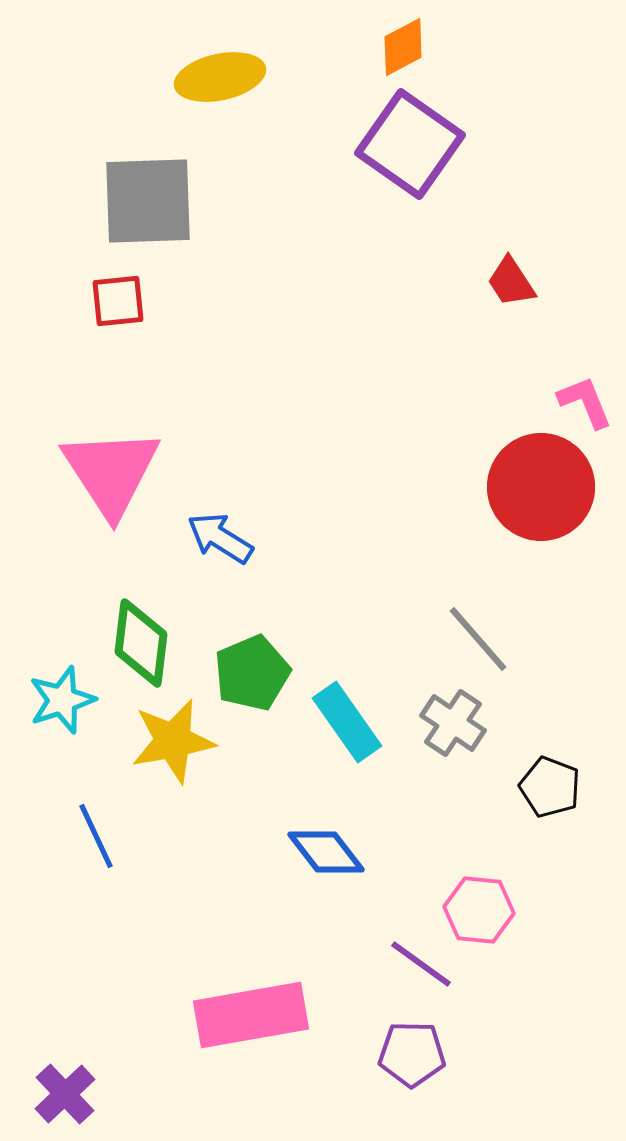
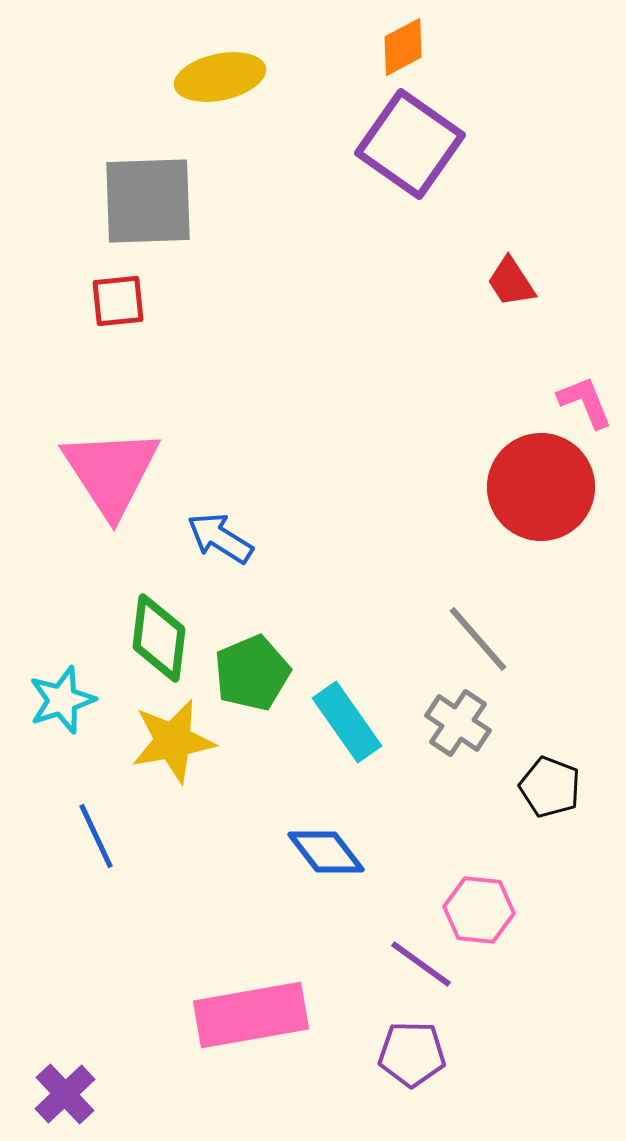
green diamond: moved 18 px right, 5 px up
gray cross: moved 5 px right
